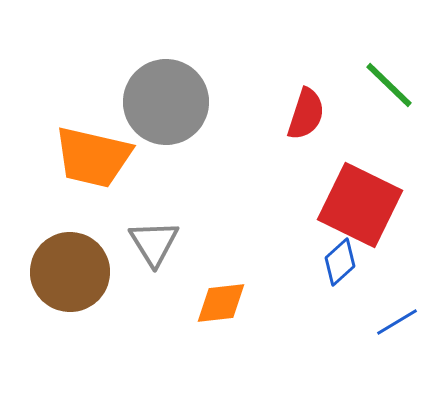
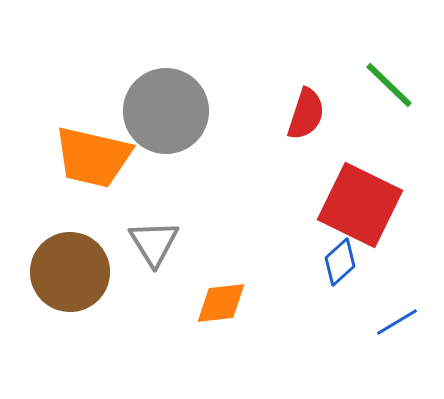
gray circle: moved 9 px down
